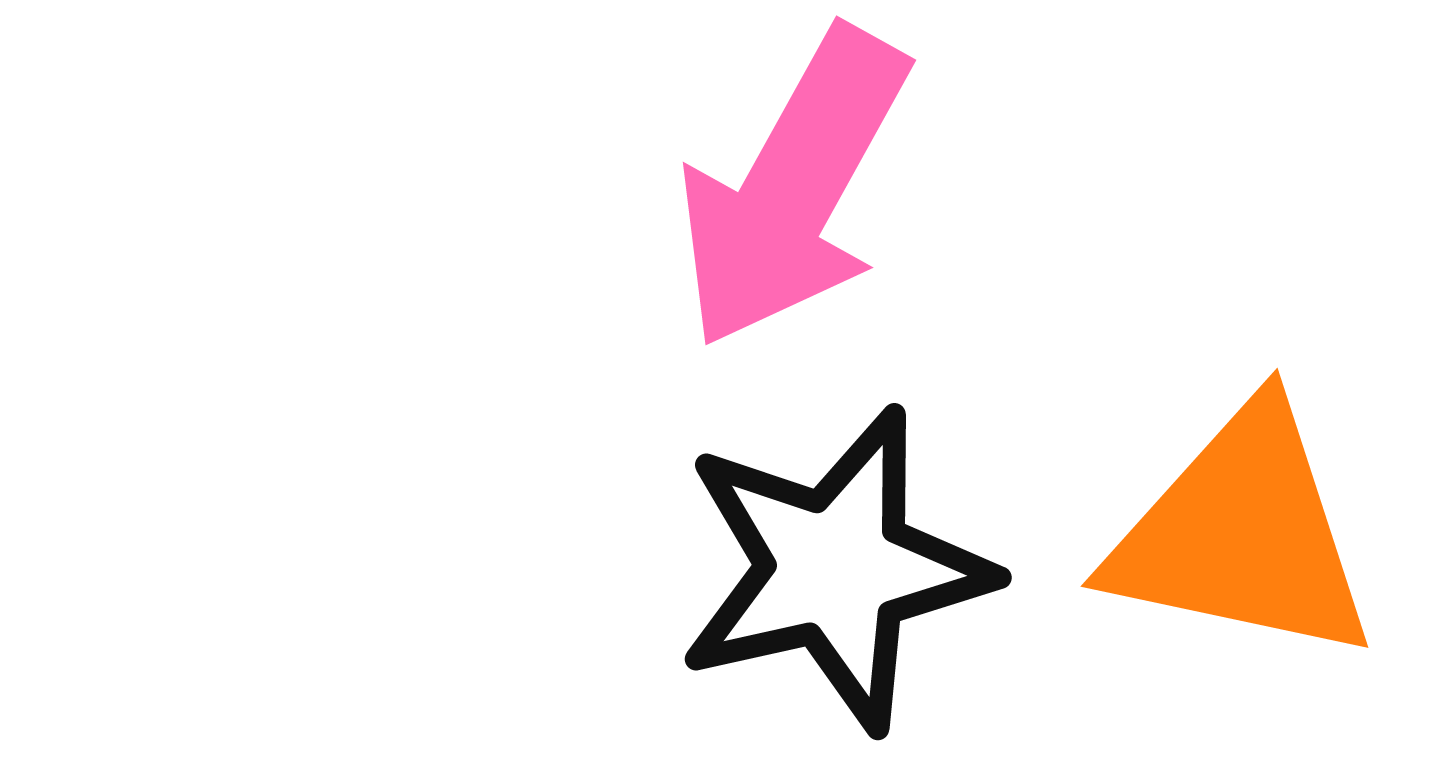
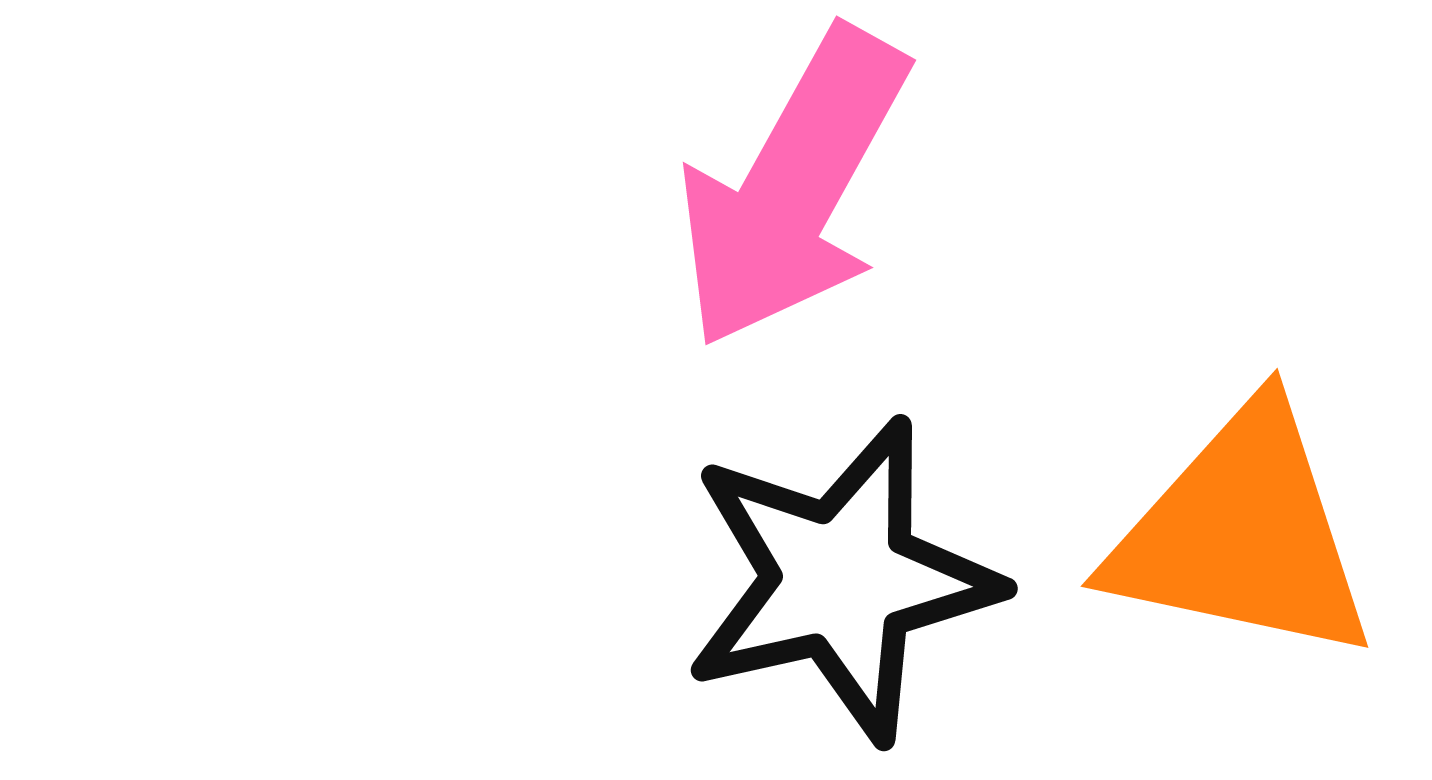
black star: moved 6 px right, 11 px down
